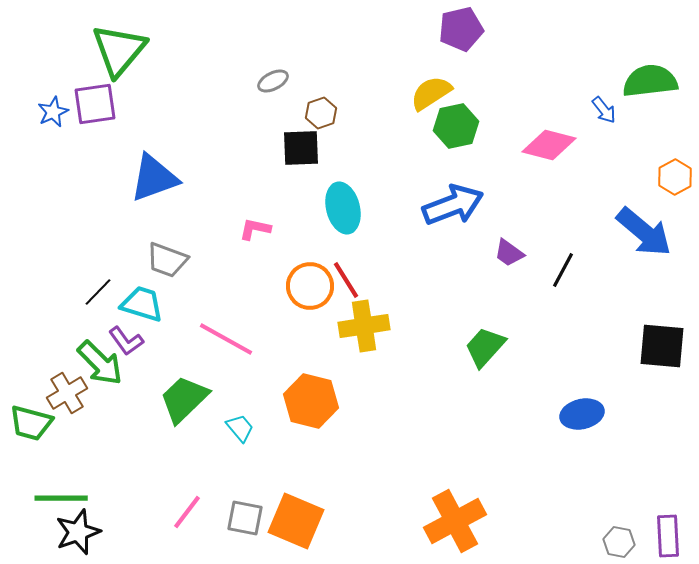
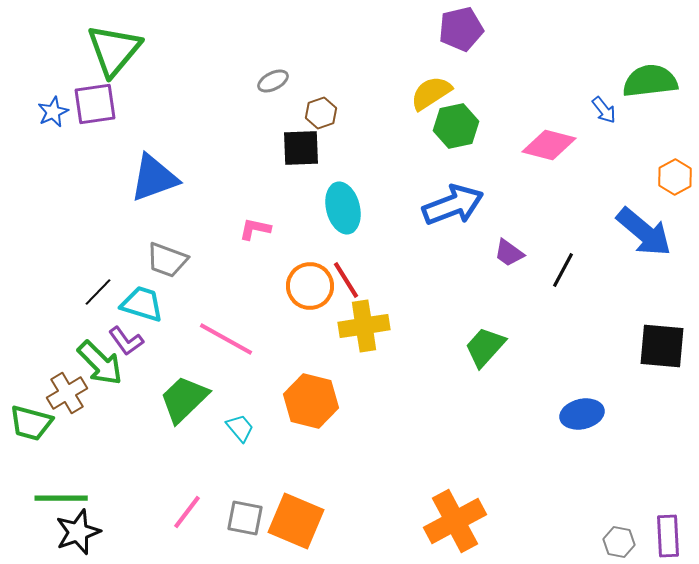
green triangle at (119, 50): moved 5 px left
